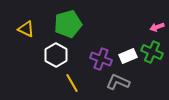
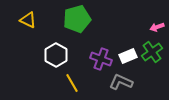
green pentagon: moved 9 px right, 5 px up
yellow triangle: moved 2 px right, 9 px up
green cross: rotated 30 degrees clockwise
gray L-shape: moved 3 px right
